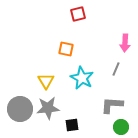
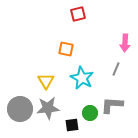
green circle: moved 31 px left, 14 px up
